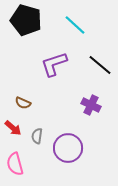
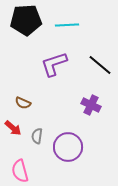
black pentagon: rotated 20 degrees counterclockwise
cyan line: moved 8 px left; rotated 45 degrees counterclockwise
purple circle: moved 1 px up
pink semicircle: moved 5 px right, 7 px down
